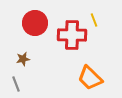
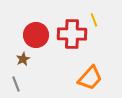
red circle: moved 1 px right, 12 px down
red cross: moved 1 px up
brown star: rotated 16 degrees counterclockwise
orange trapezoid: rotated 92 degrees counterclockwise
